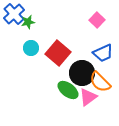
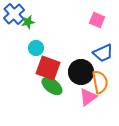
pink square: rotated 21 degrees counterclockwise
cyan circle: moved 5 px right
red square: moved 10 px left, 15 px down; rotated 20 degrees counterclockwise
black circle: moved 1 px left, 1 px up
orange semicircle: rotated 145 degrees counterclockwise
green ellipse: moved 16 px left, 4 px up
